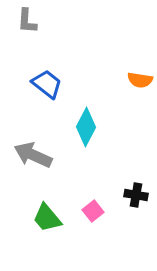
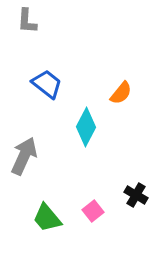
orange semicircle: moved 19 px left, 13 px down; rotated 60 degrees counterclockwise
gray arrow: moved 9 px left, 1 px down; rotated 90 degrees clockwise
black cross: rotated 20 degrees clockwise
